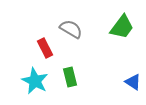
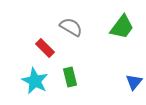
gray semicircle: moved 2 px up
red rectangle: rotated 18 degrees counterclockwise
blue triangle: moved 1 px right; rotated 36 degrees clockwise
